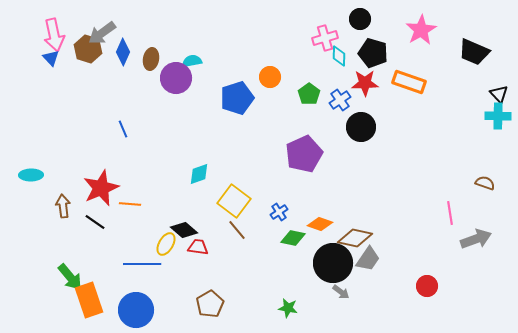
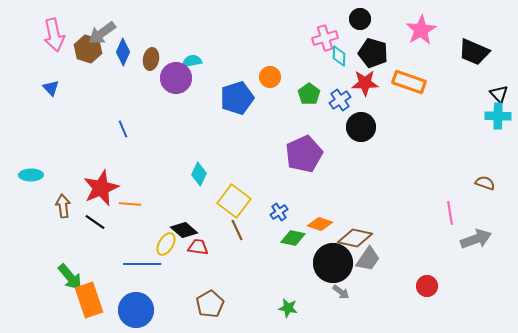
blue triangle at (51, 58): moved 30 px down
cyan diamond at (199, 174): rotated 45 degrees counterclockwise
brown line at (237, 230): rotated 15 degrees clockwise
